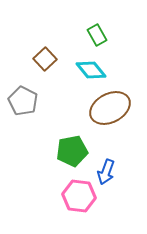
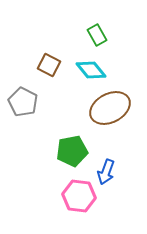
brown square: moved 4 px right, 6 px down; rotated 20 degrees counterclockwise
gray pentagon: moved 1 px down
